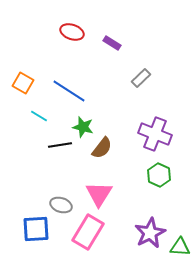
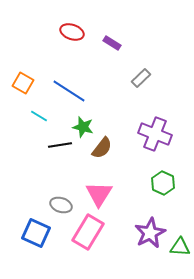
green hexagon: moved 4 px right, 8 px down
blue square: moved 4 px down; rotated 28 degrees clockwise
